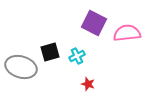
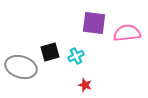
purple square: rotated 20 degrees counterclockwise
cyan cross: moved 1 px left
red star: moved 3 px left, 1 px down
